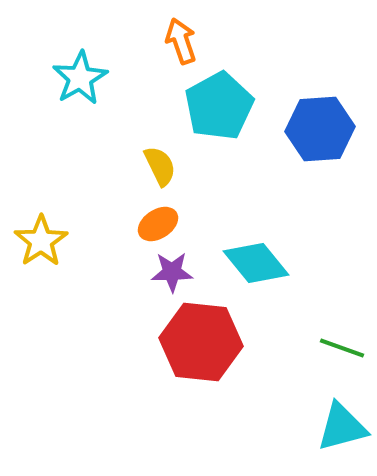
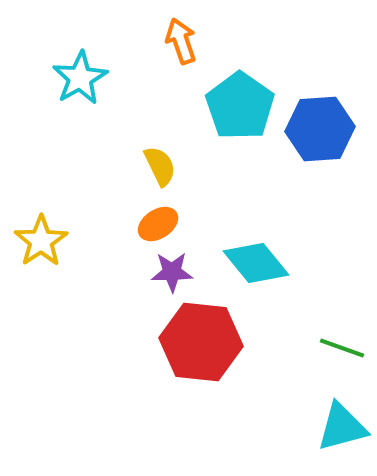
cyan pentagon: moved 21 px right; rotated 8 degrees counterclockwise
